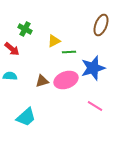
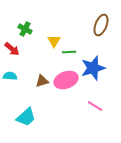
yellow triangle: rotated 32 degrees counterclockwise
